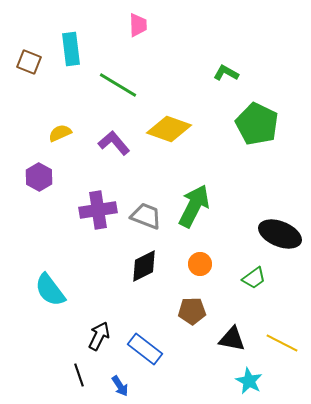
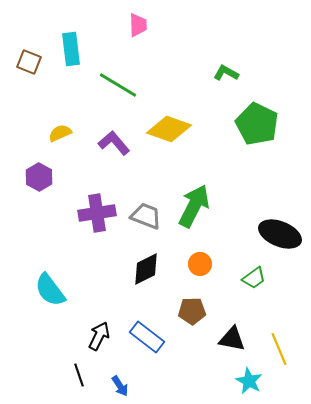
purple cross: moved 1 px left, 3 px down
black diamond: moved 2 px right, 3 px down
yellow line: moved 3 px left, 6 px down; rotated 40 degrees clockwise
blue rectangle: moved 2 px right, 12 px up
